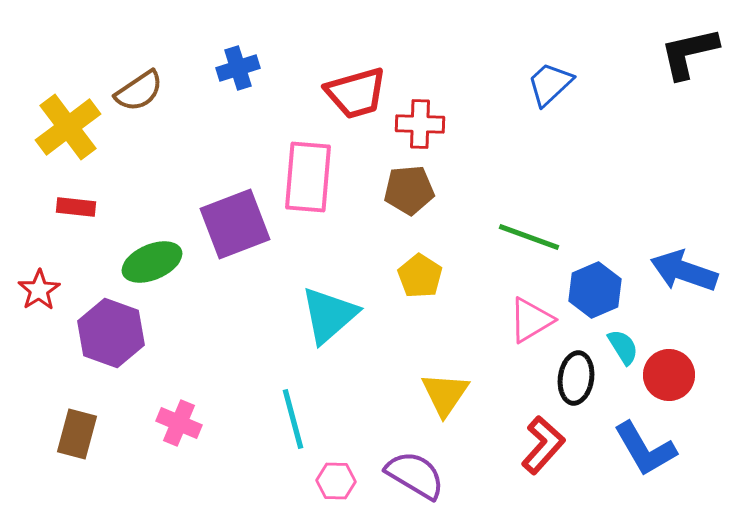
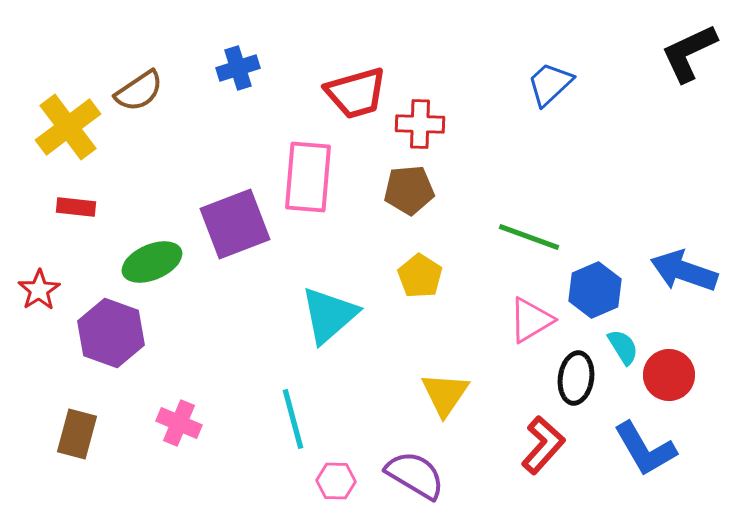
black L-shape: rotated 12 degrees counterclockwise
